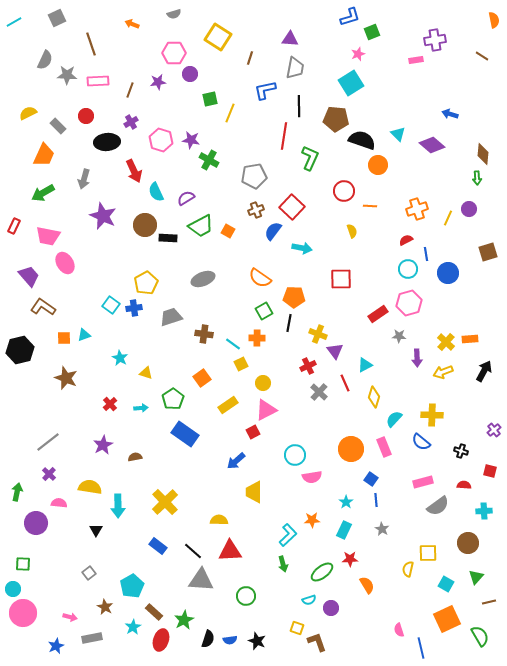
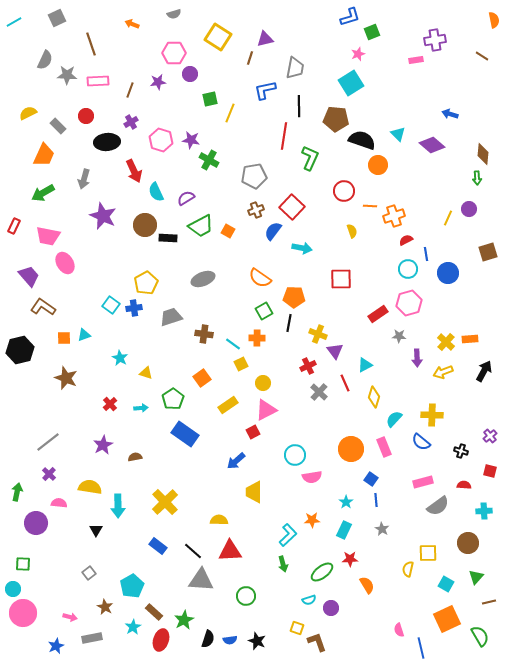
purple triangle at (290, 39): moved 25 px left; rotated 18 degrees counterclockwise
orange cross at (417, 209): moved 23 px left, 7 px down
purple cross at (494, 430): moved 4 px left, 6 px down
